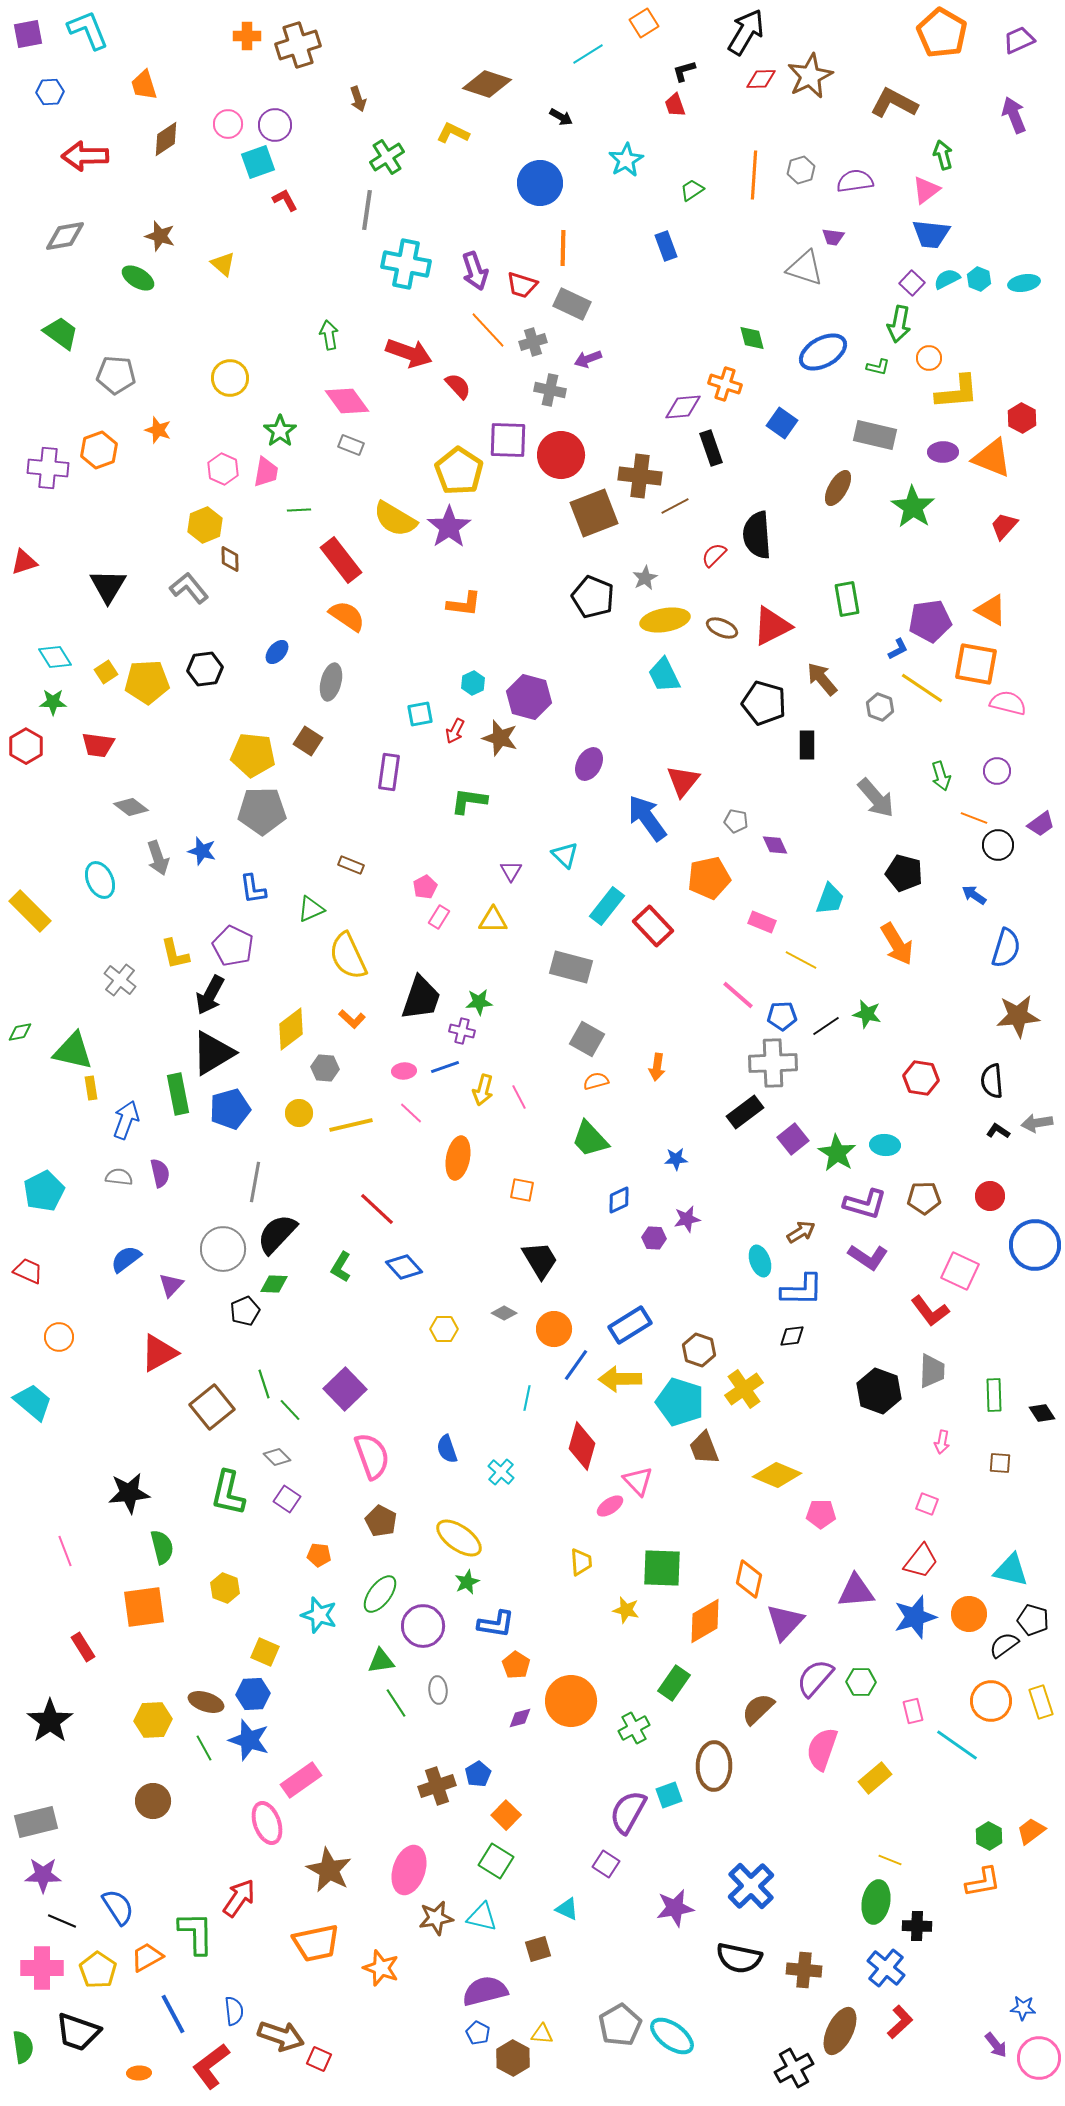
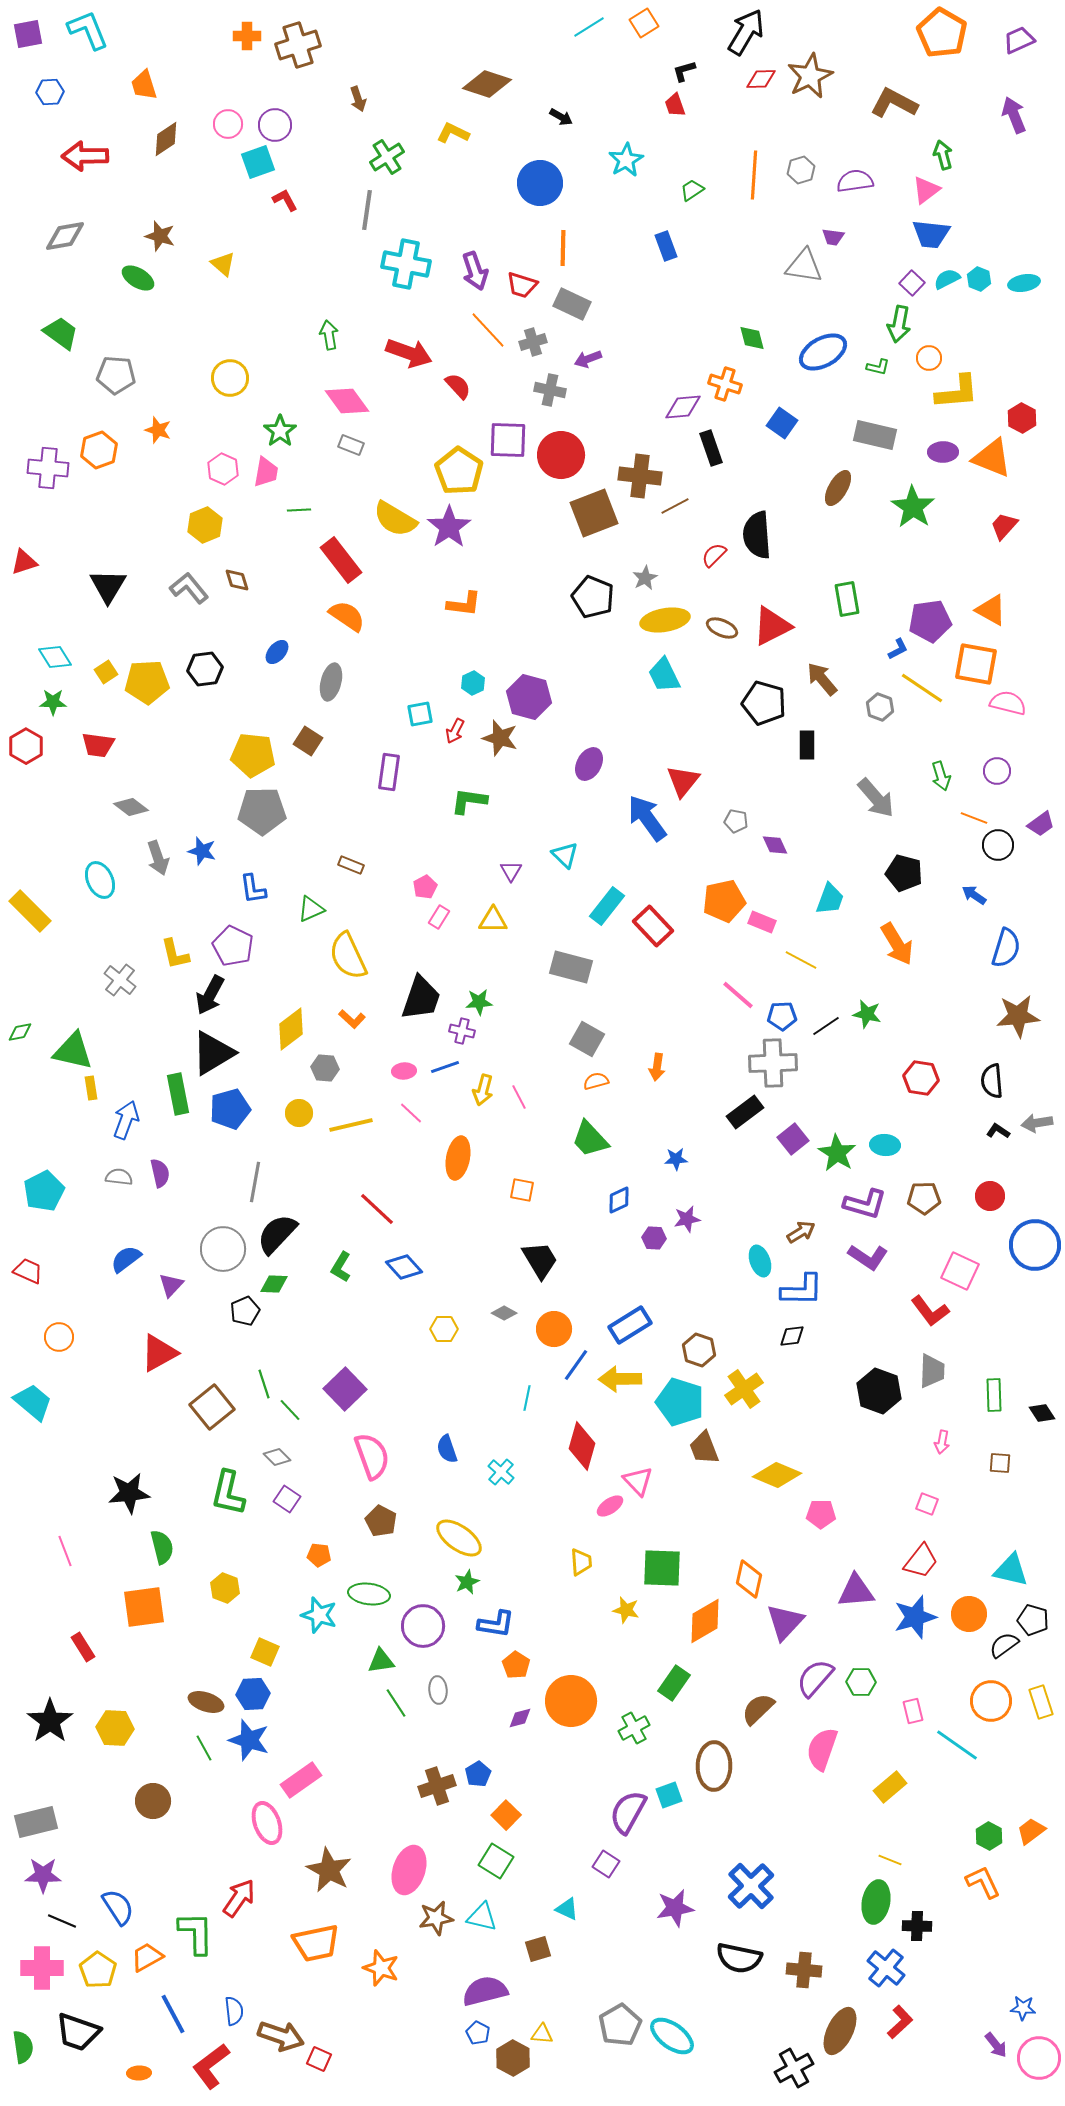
cyan line at (588, 54): moved 1 px right, 27 px up
gray triangle at (805, 268): moved 1 px left, 2 px up; rotated 9 degrees counterclockwise
brown diamond at (230, 559): moved 7 px right, 21 px down; rotated 16 degrees counterclockwise
orange pentagon at (709, 878): moved 15 px right, 23 px down
green ellipse at (380, 1594): moved 11 px left; rotated 60 degrees clockwise
yellow hexagon at (153, 1720): moved 38 px left, 8 px down; rotated 6 degrees clockwise
yellow rectangle at (875, 1778): moved 15 px right, 9 px down
orange L-shape at (983, 1882): rotated 105 degrees counterclockwise
